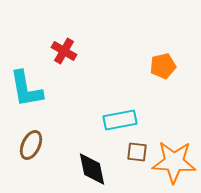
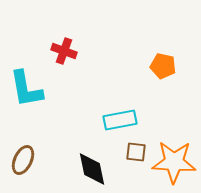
red cross: rotated 10 degrees counterclockwise
orange pentagon: rotated 25 degrees clockwise
brown ellipse: moved 8 px left, 15 px down
brown square: moved 1 px left
